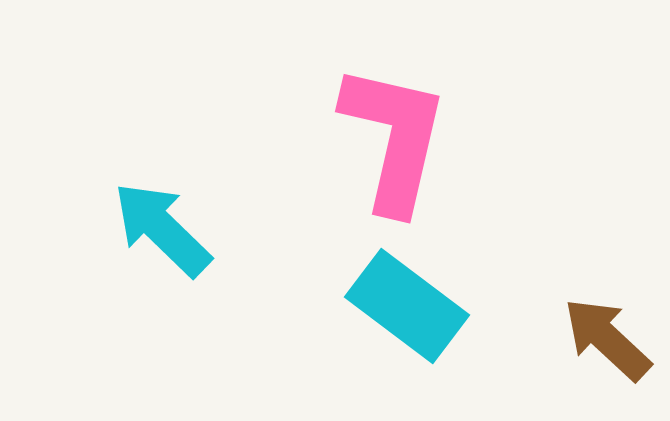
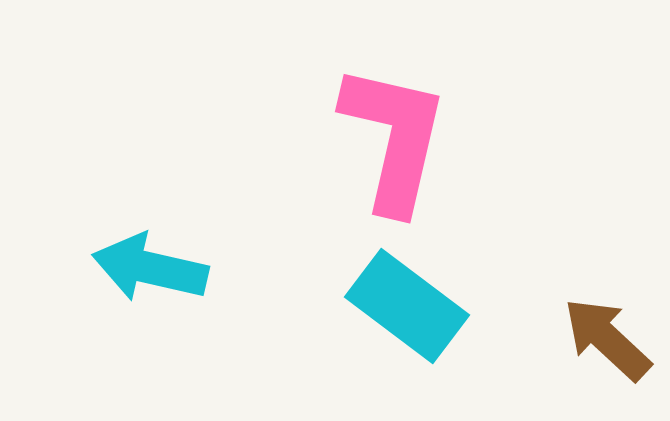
cyan arrow: moved 12 px left, 39 px down; rotated 31 degrees counterclockwise
